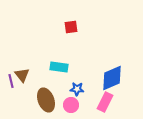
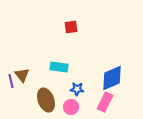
pink circle: moved 2 px down
